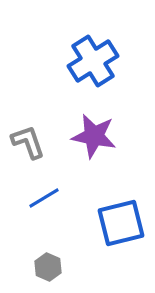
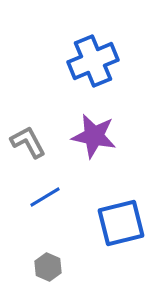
blue cross: rotated 9 degrees clockwise
gray L-shape: rotated 9 degrees counterclockwise
blue line: moved 1 px right, 1 px up
